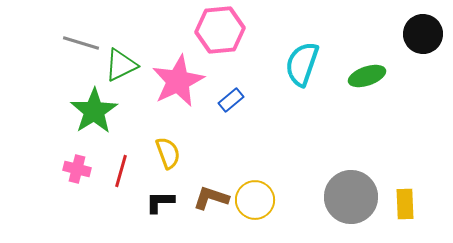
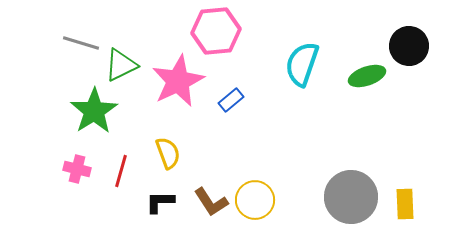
pink hexagon: moved 4 px left, 1 px down
black circle: moved 14 px left, 12 px down
brown L-shape: moved 4 px down; rotated 141 degrees counterclockwise
